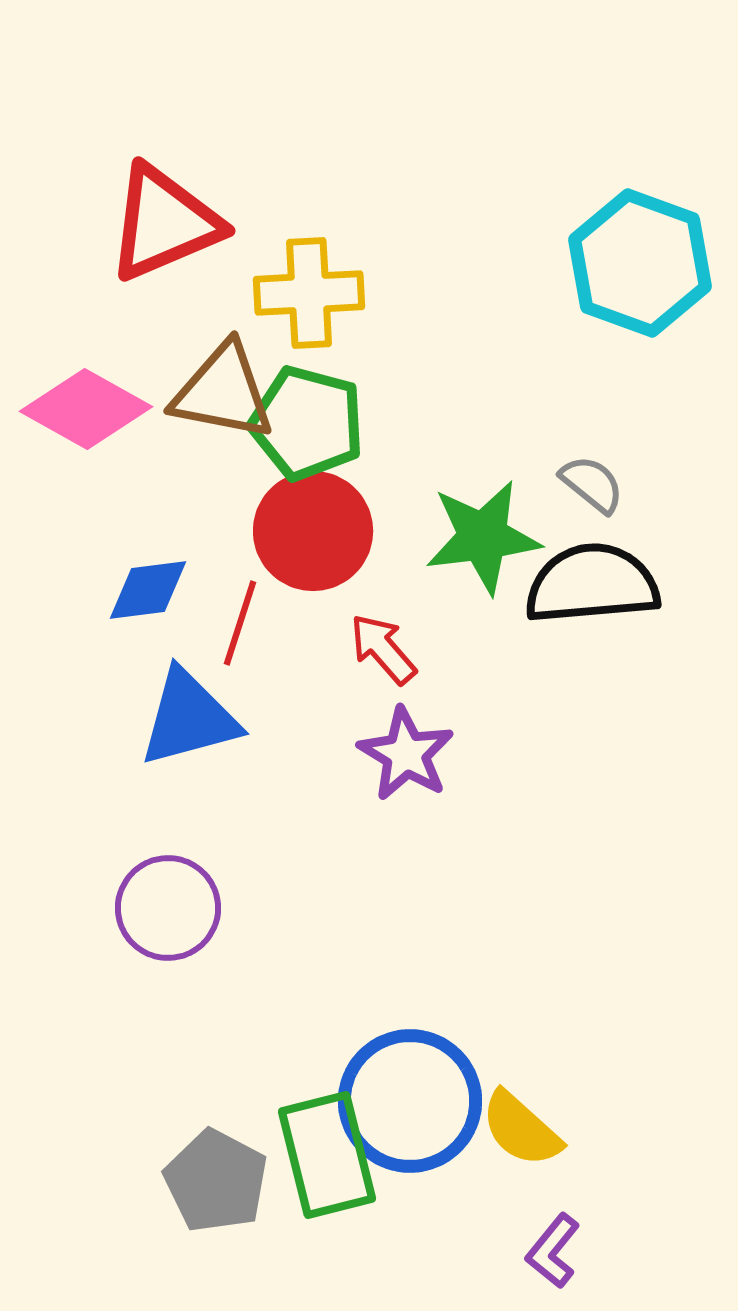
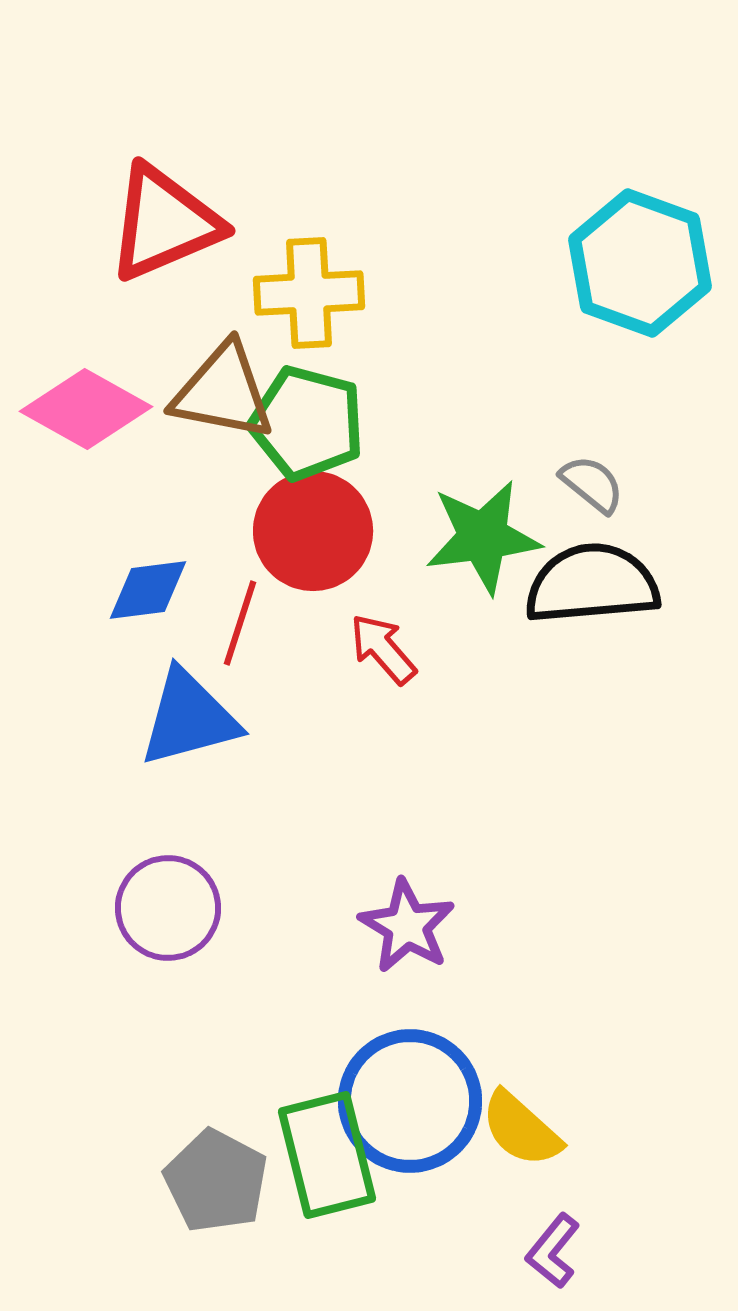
purple star: moved 1 px right, 172 px down
